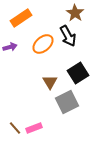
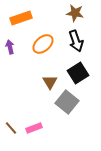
brown star: rotated 24 degrees counterclockwise
orange rectangle: rotated 15 degrees clockwise
black arrow: moved 8 px right, 5 px down; rotated 10 degrees clockwise
purple arrow: rotated 88 degrees counterclockwise
gray square: rotated 25 degrees counterclockwise
brown line: moved 4 px left
